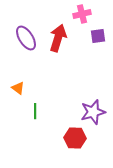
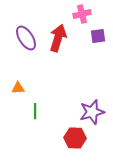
orange triangle: rotated 40 degrees counterclockwise
purple star: moved 1 px left
